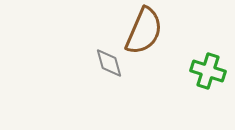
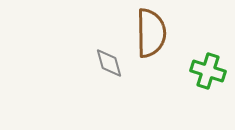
brown semicircle: moved 7 px right, 2 px down; rotated 24 degrees counterclockwise
